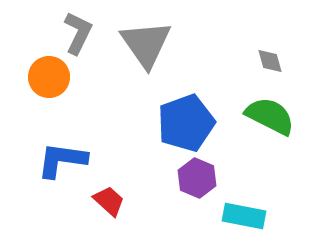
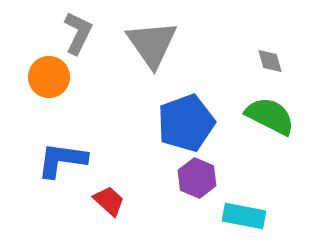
gray triangle: moved 6 px right
